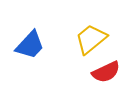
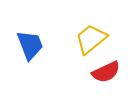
blue trapezoid: rotated 64 degrees counterclockwise
